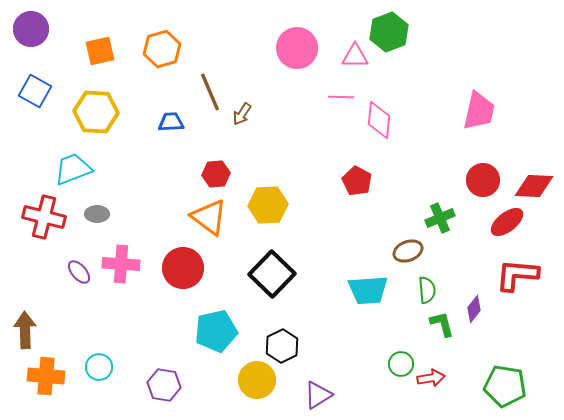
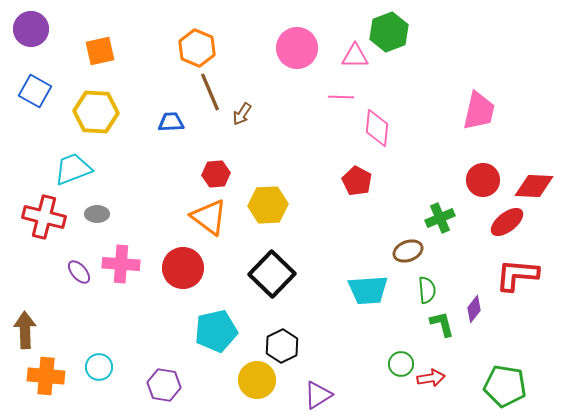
orange hexagon at (162, 49): moved 35 px right, 1 px up; rotated 21 degrees counterclockwise
pink diamond at (379, 120): moved 2 px left, 8 px down
